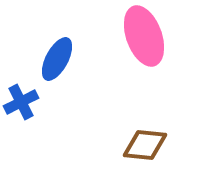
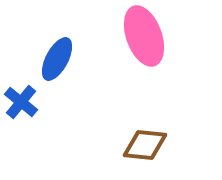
blue cross: rotated 24 degrees counterclockwise
